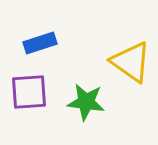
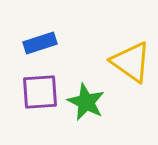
purple square: moved 11 px right
green star: rotated 18 degrees clockwise
